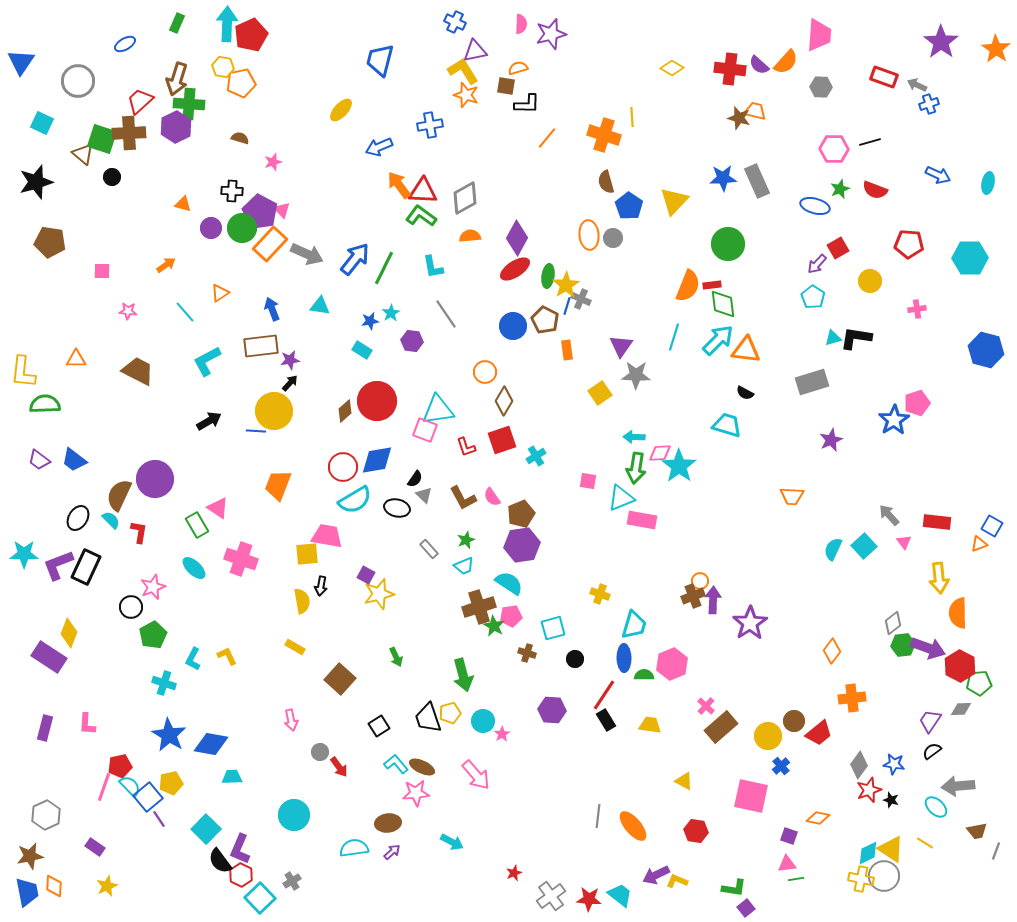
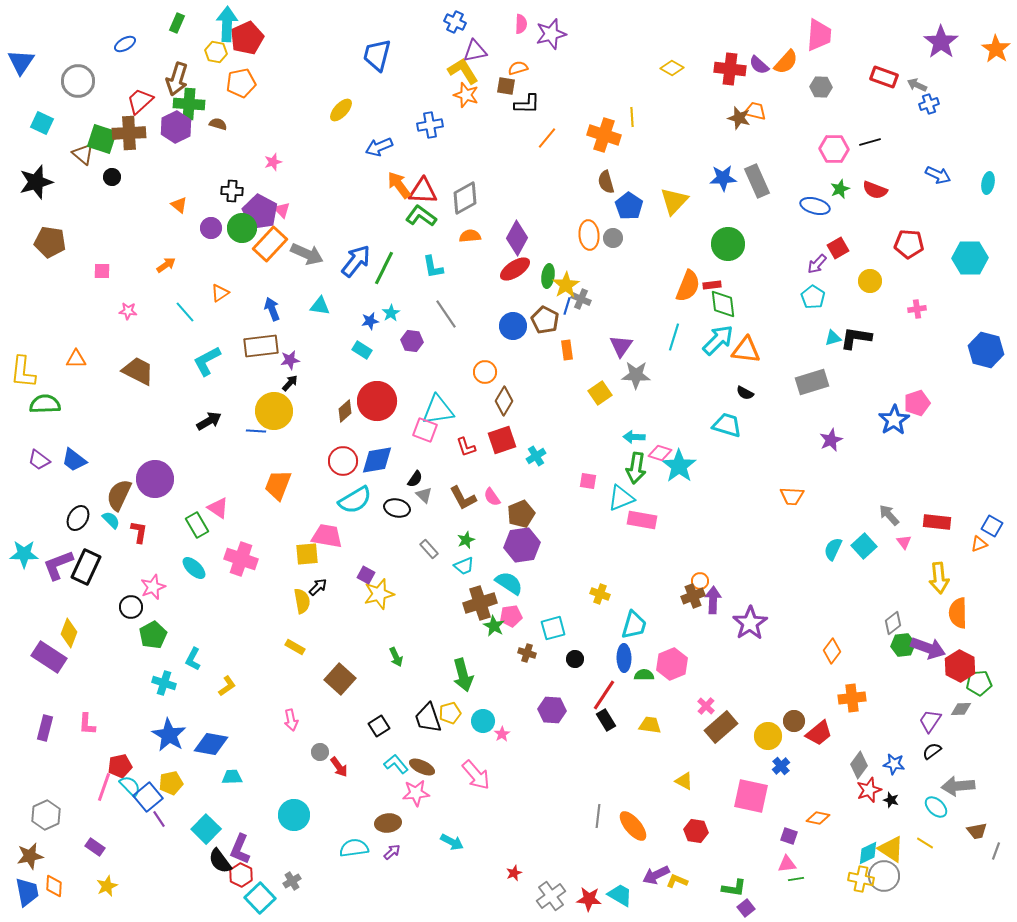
red pentagon at (251, 35): moved 4 px left, 3 px down
blue trapezoid at (380, 60): moved 3 px left, 5 px up
yellow hexagon at (223, 67): moved 7 px left, 15 px up
brown semicircle at (240, 138): moved 22 px left, 14 px up
orange triangle at (183, 204): moved 4 px left, 1 px down; rotated 24 degrees clockwise
blue arrow at (355, 259): moved 1 px right, 2 px down
pink diamond at (660, 453): rotated 20 degrees clockwise
red circle at (343, 467): moved 6 px up
black arrow at (321, 586): moved 3 px left, 1 px down; rotated 144 degrees counterclockwise
brown cross at (479, 607): moved 1 px right, 4 px up
yellow L-shape at (227, 656): moved 30 px down; rotated 80 degrees clockwise
cyan trapezoid at (620, 895): rotated 8 degrees counterclockwise
